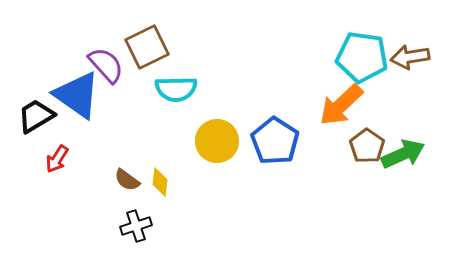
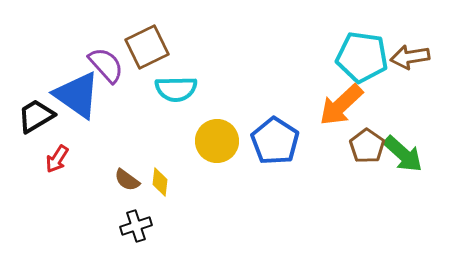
green arrow: rotated 66 degrees clockwise
